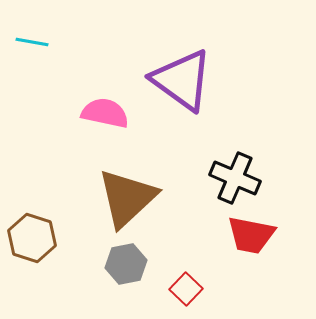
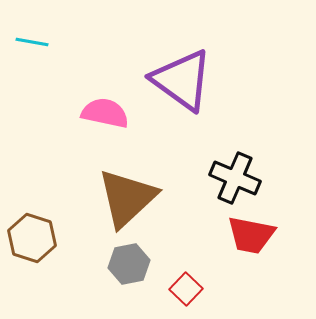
gray hexagon: moved 3 px right
